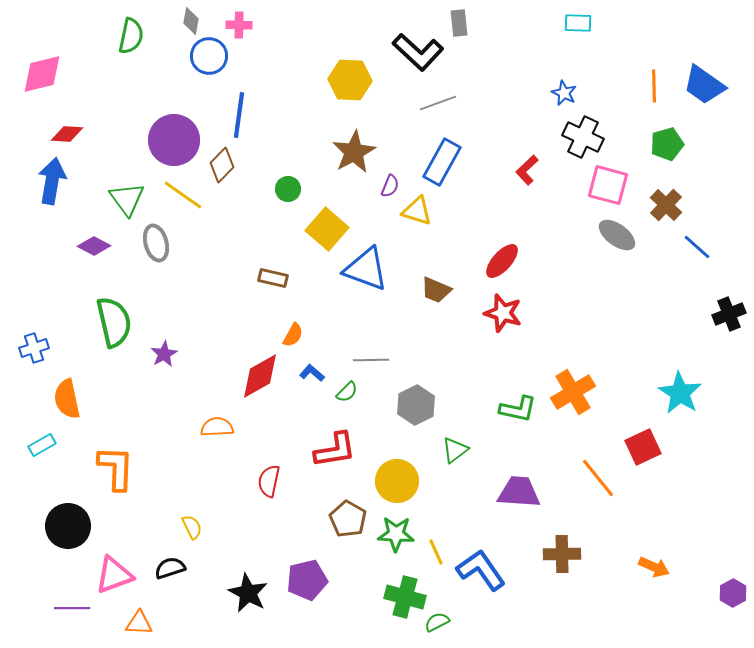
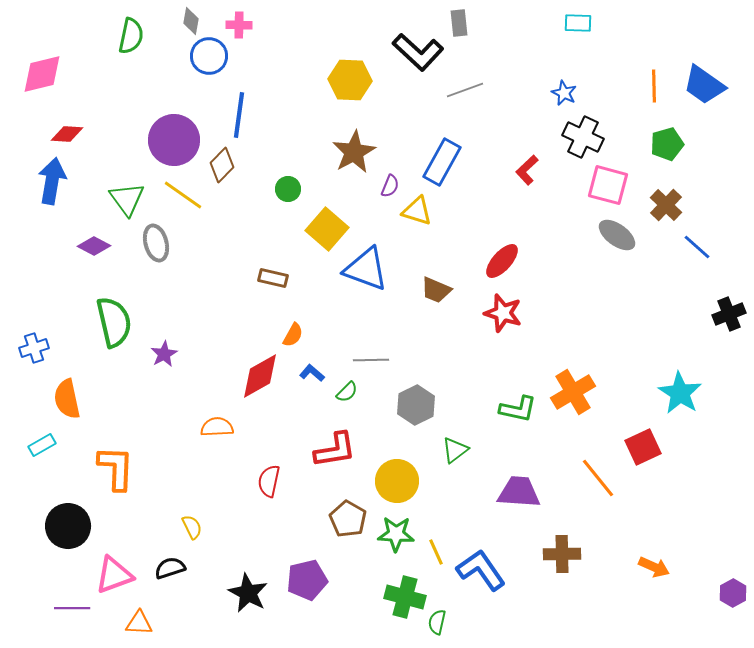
gray line at (438, 103): moved 27 px right, 13 px up
green semicircle at (437, 622): rotated 50 degrees counterclockwise
